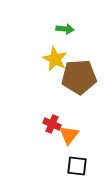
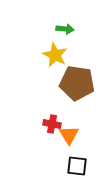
yellow star: moved 4 px up
brown pentagon: moved 2 px left, 6 px down; rotated 12 degrees clockwise
red cross: rotated 12 degrees counterclockwise
orange triangle: rotated 10 degrees counterclockwise
